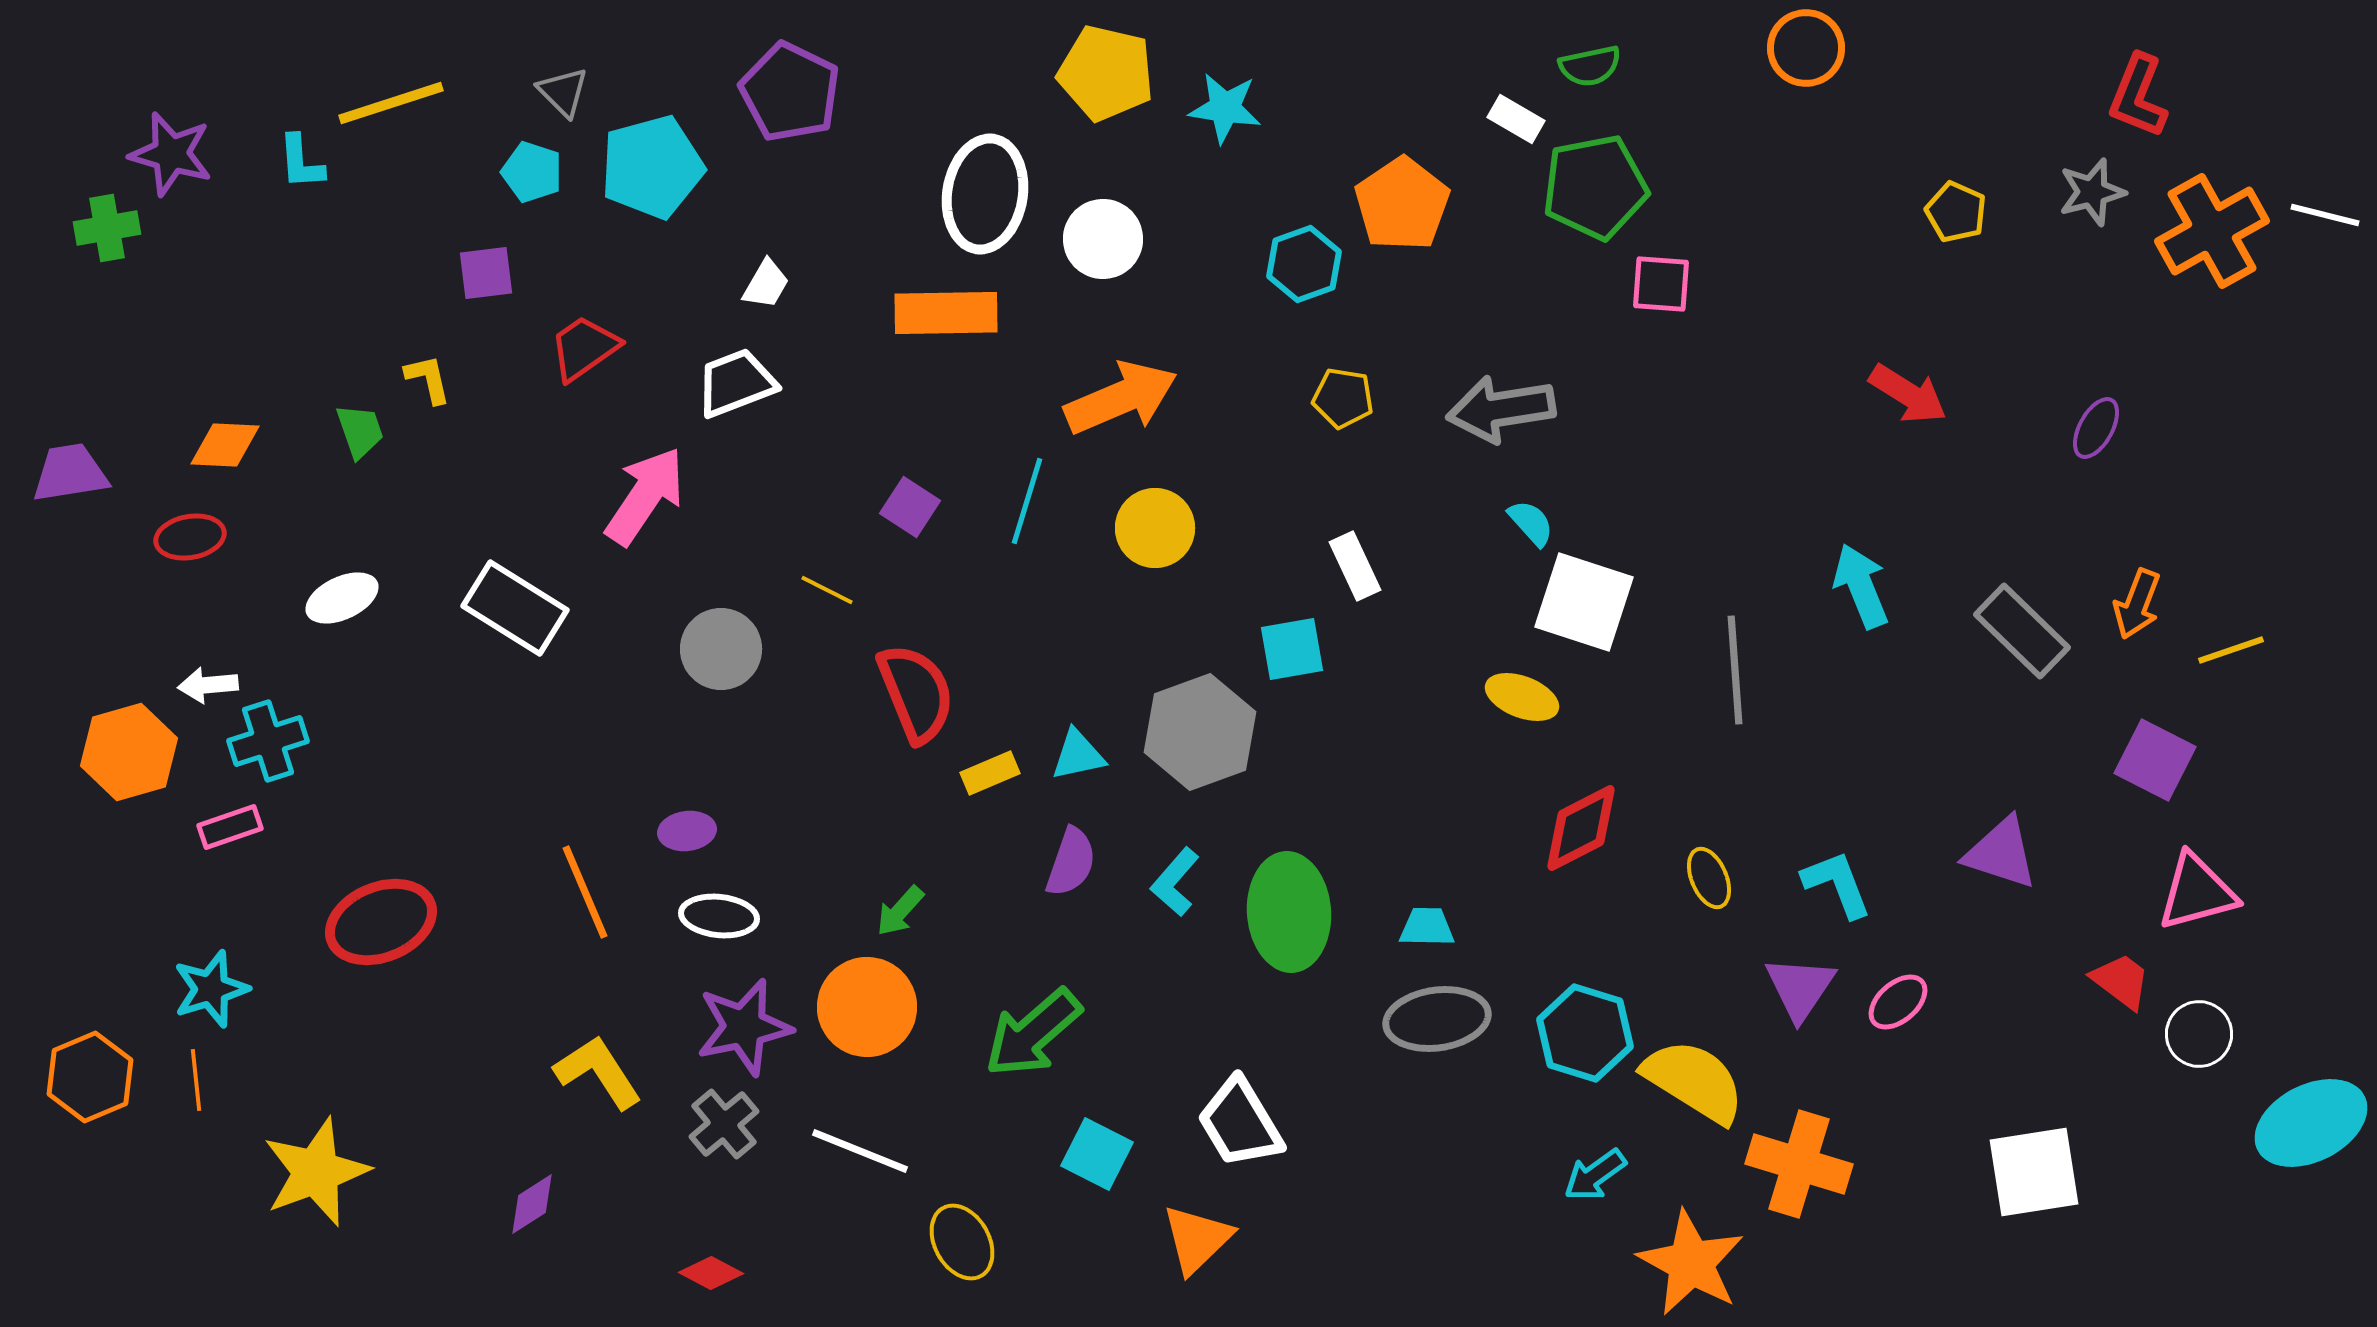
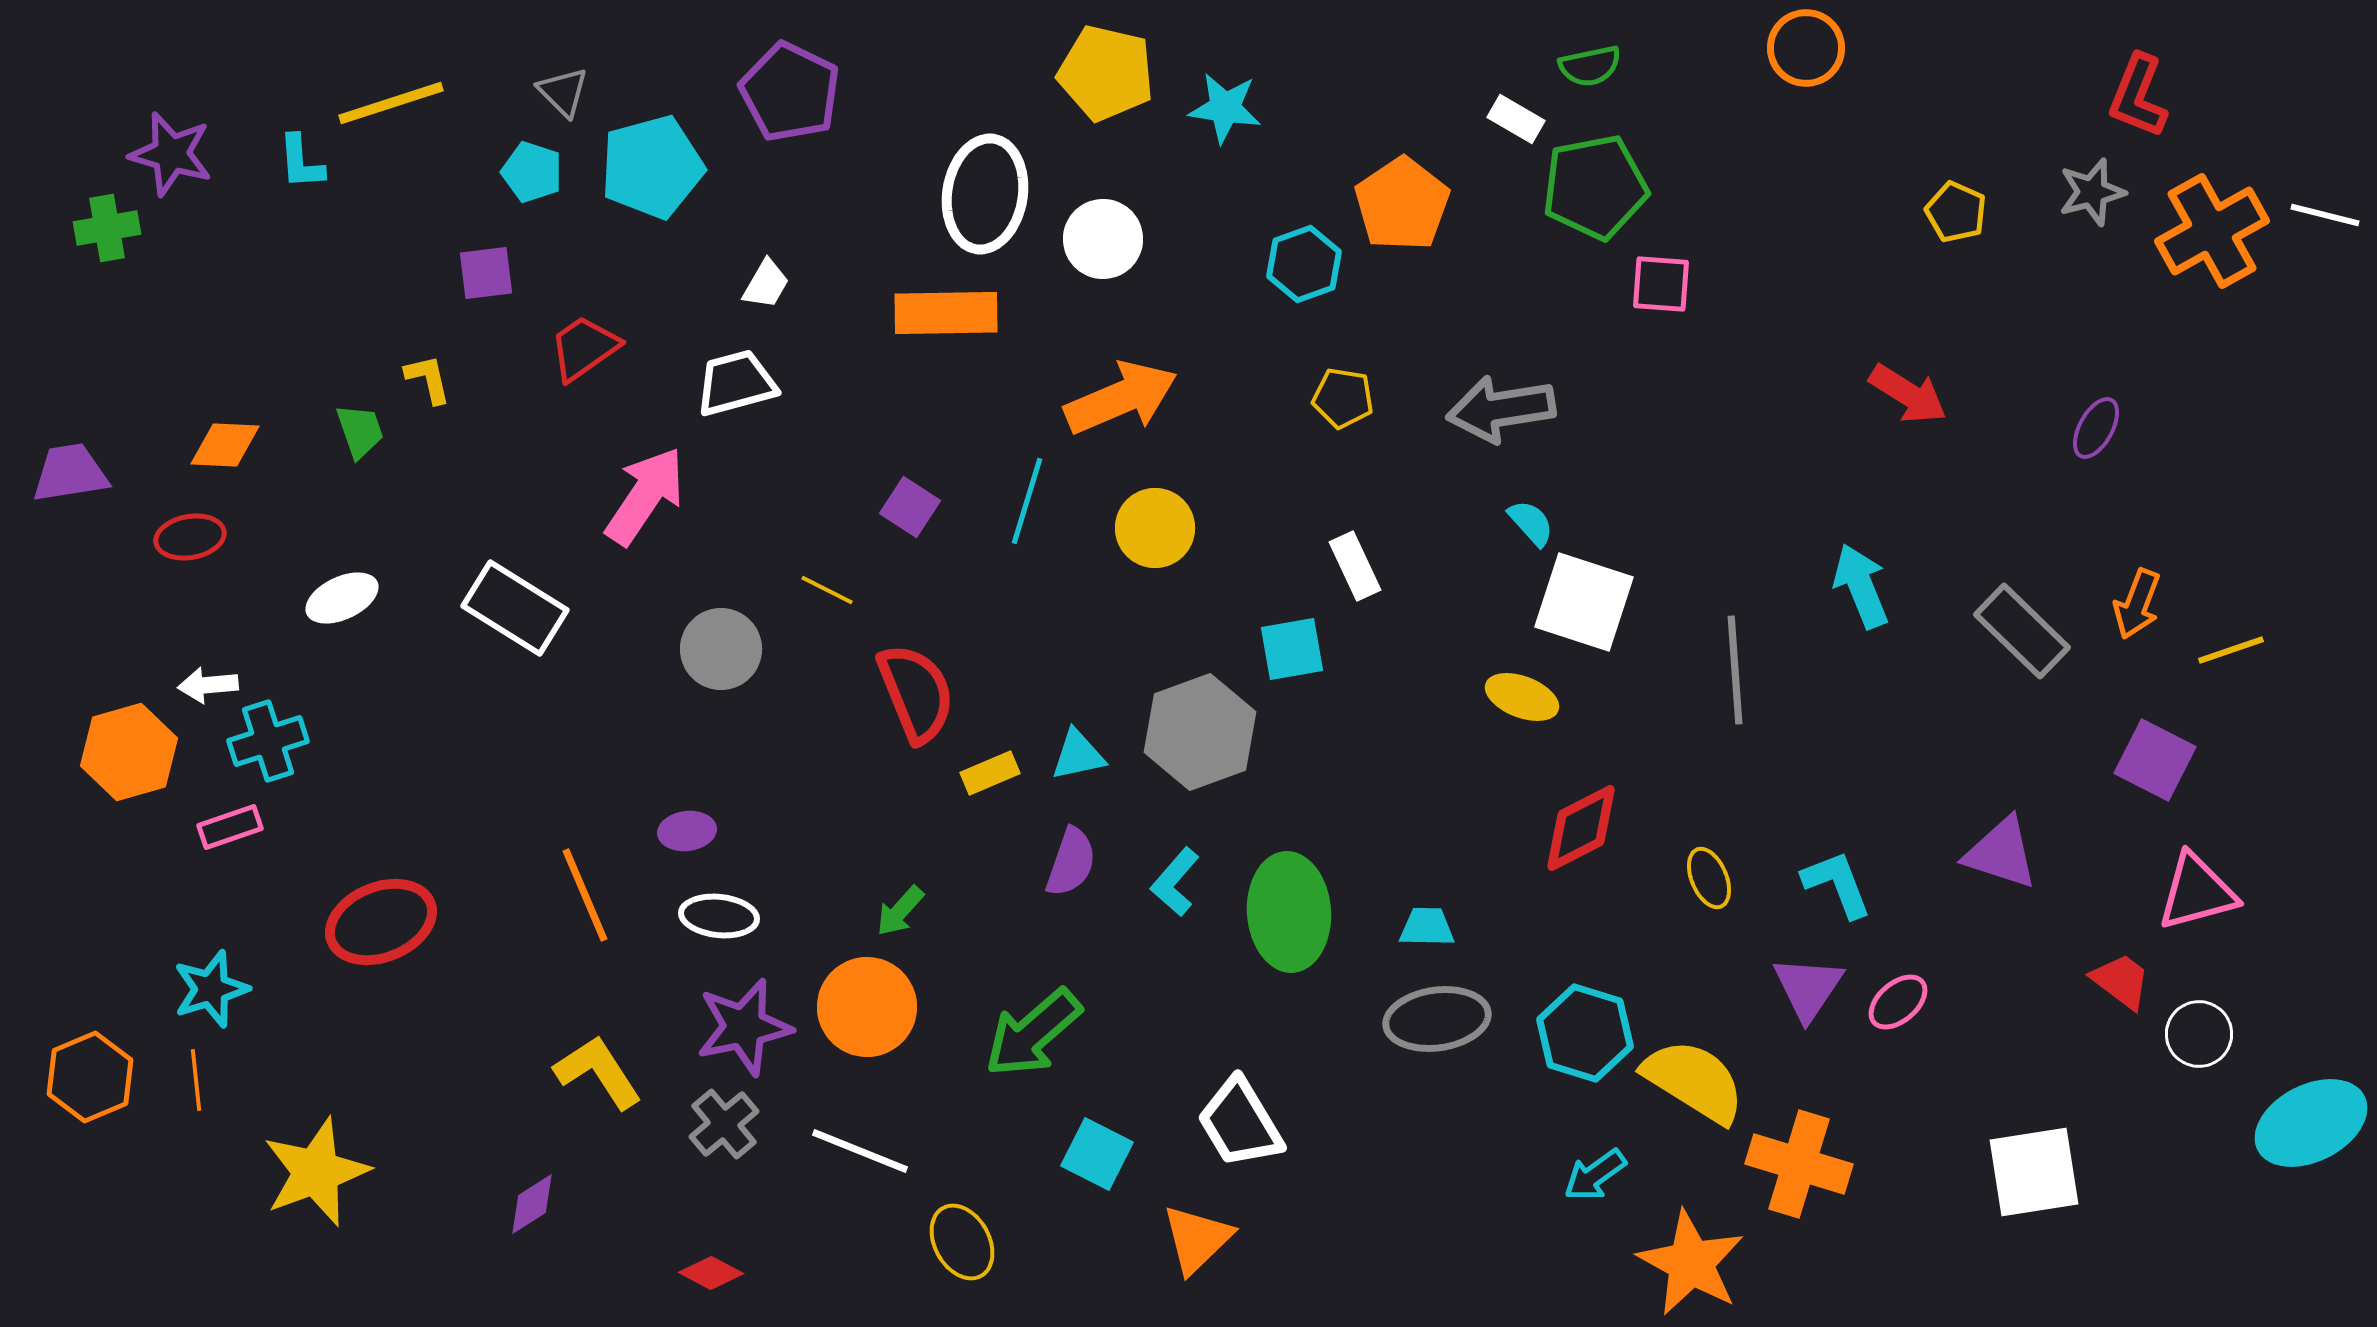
white trapezoid at (736, 383): rotated 6 degrees clockwise
orange line at (585, 892): moved 3 px down
purple triangle at (1800, 988): moved 8 px right
